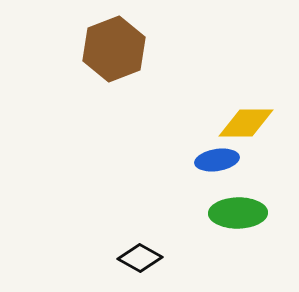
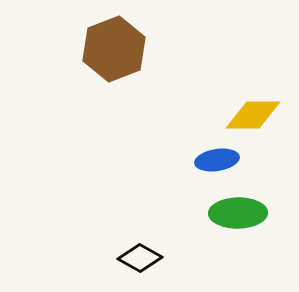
yellow diamond: moved 7 px right, 8 px up
